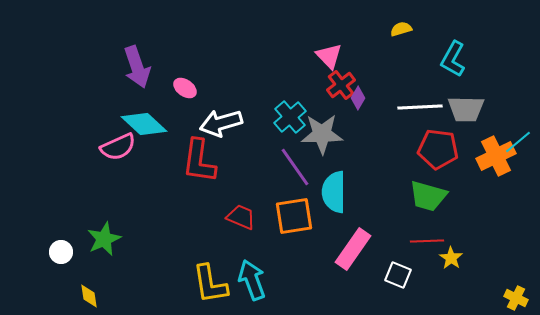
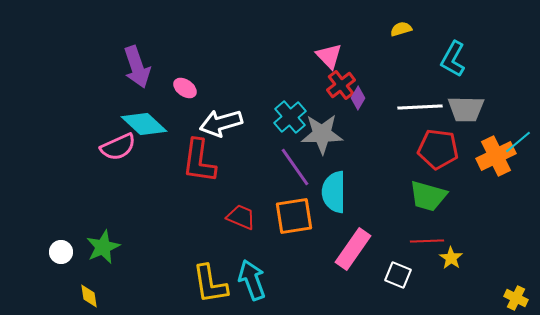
green star: moved 1 px left, 8 px down
